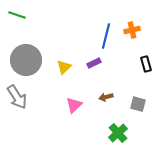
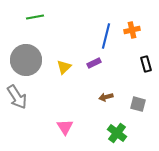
green line: moved 18 px right, 2 px down; rotated 30 degrees counterclockwise
pink triangle: moved 9 px left, 22 px down; rotated 18 degrees counterclockwise
green cross: moved 1 px left; rotated 12 degrees counterclockwise
